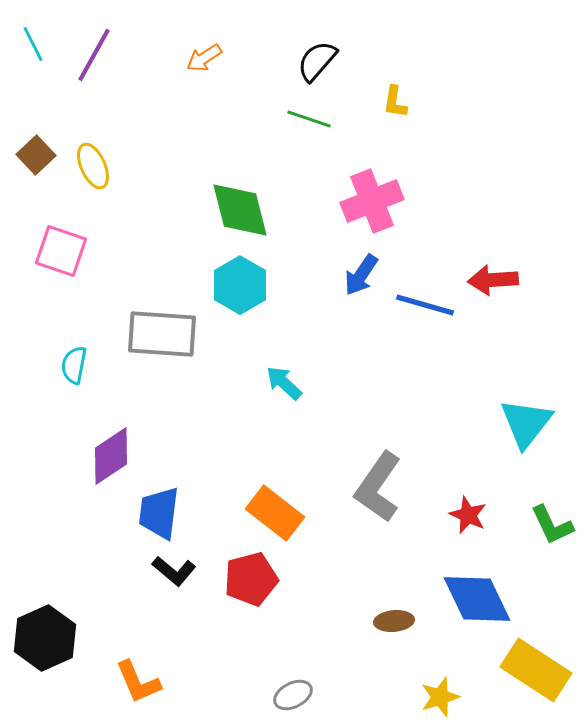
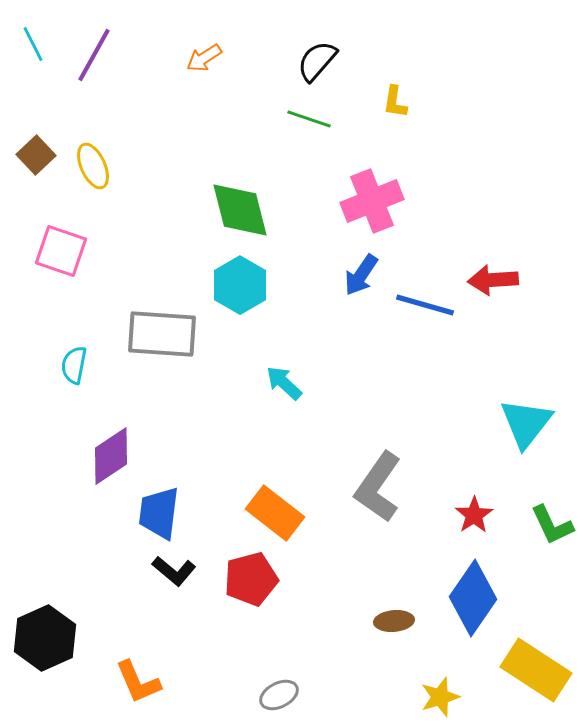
red star: moved 6 px right; rotated 15 degrees clockwise
blue diamond: moved 4 px left, 1 px up; rotated 60 degrees clockwise
gray ellipse: moved 14 px left
